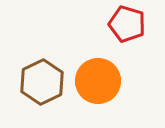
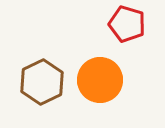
orange circle: moved 2 px right, 1 px up
